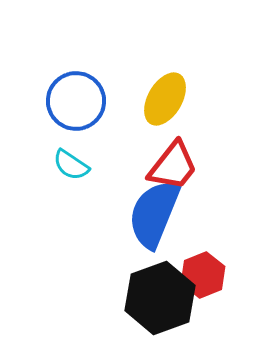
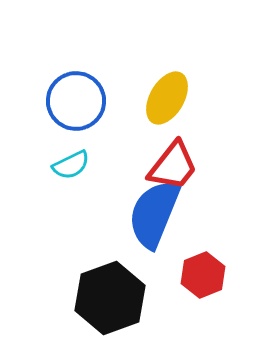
yellow ellipse: moved 2 px right, 1 px up
cyan semicircle: rotated 60 degrees counterclockwise
black hexagon: moved 50 px left
